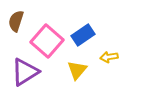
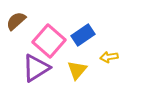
brown semicircle: rotated 30 degrees clockwise
pink square: moved 2 px right
purple triangle: moved 11 px right, 4 px up
